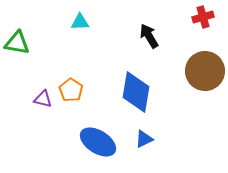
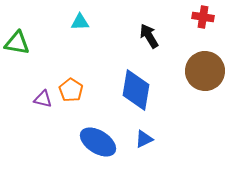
red cross: rotated 25 degrees clockwise
blue diamond: moved 2 px up
